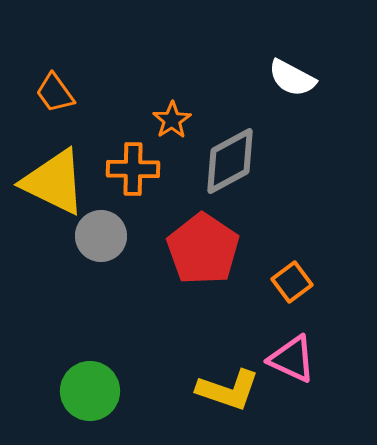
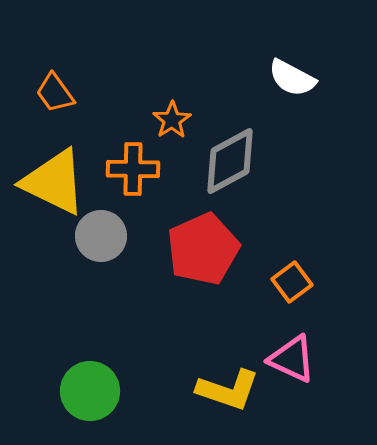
red pentagon: rotated 14 degrees clockwise
